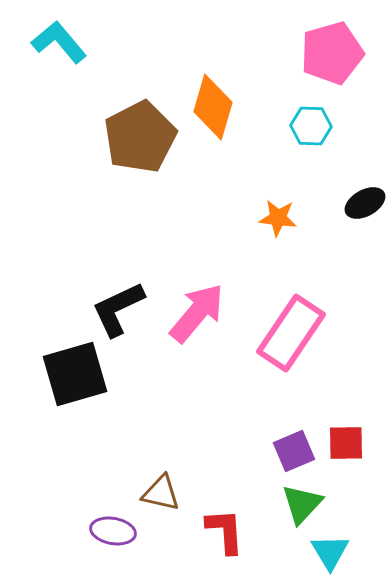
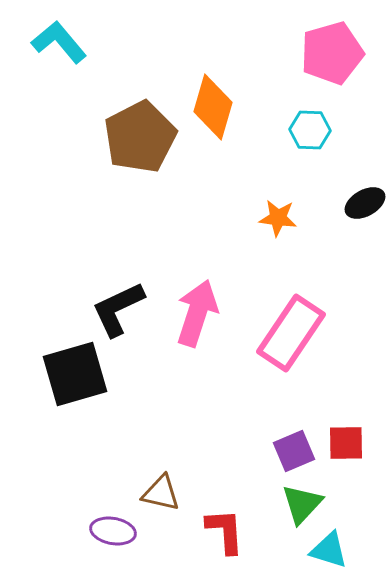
cyan hexagon: moved 1 px left, 4 px down
pink arrow: rotated 22 degrees counterclockwise
cyan triangle: moved 1 px left, 2 px up; rotated 42 degrees counterclockwise
